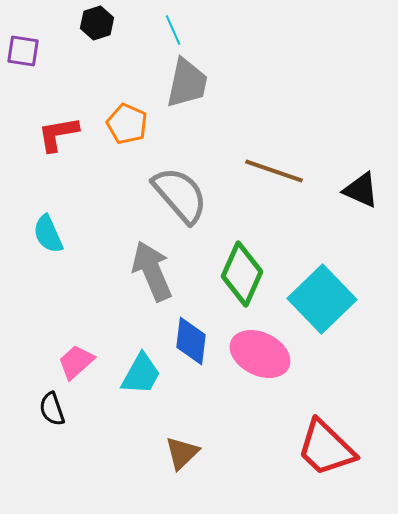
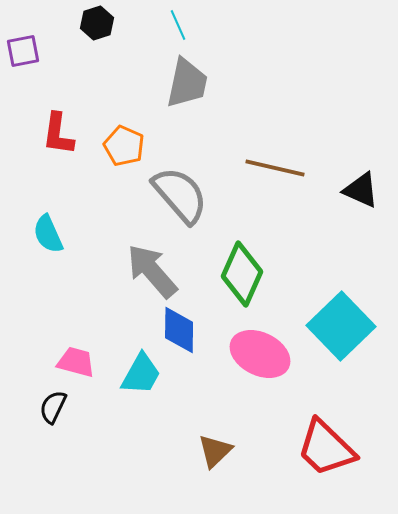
cyan line: moved 5 px right, 5 px up
purple square: rotated 20 degrees counterclockwise
orange pentagon: moved 3 px left, 22 px down
red L-shape: rotated 72 degrees counterclockwise
brown line: moved 1 px right, 3 px up; rotated 6 degrees counterclockwise
gray arrow: rotated 18 degrees counterclockwise
cyan square: moved 19 px right, 27 px down
blue diamond: moved 12 px left, 11 px up; rotated 6 degrees counterclockwise
pink trapezoid: rotated 57 degrees clockwise
black semicircle: moved 1 px right, 2 px up; rotated 44 degrees clockwise
brown triangle: moved 33 px right, 2 px up
